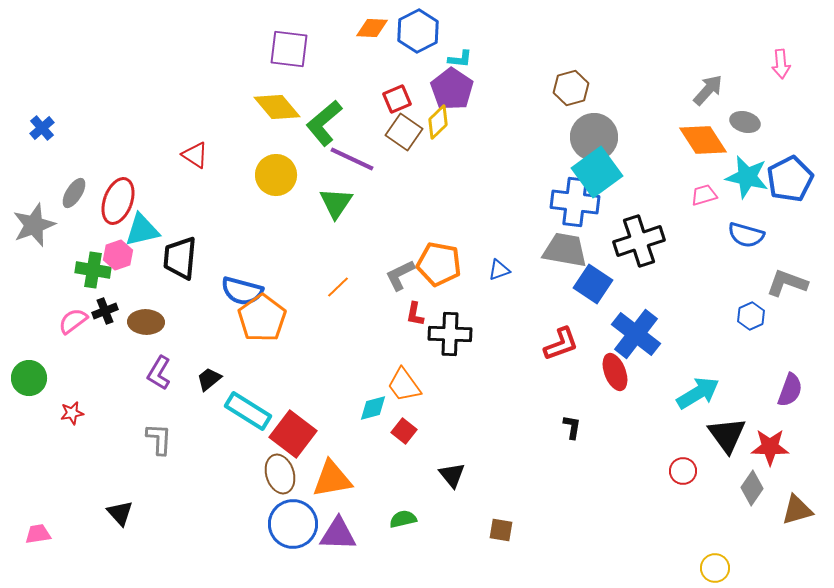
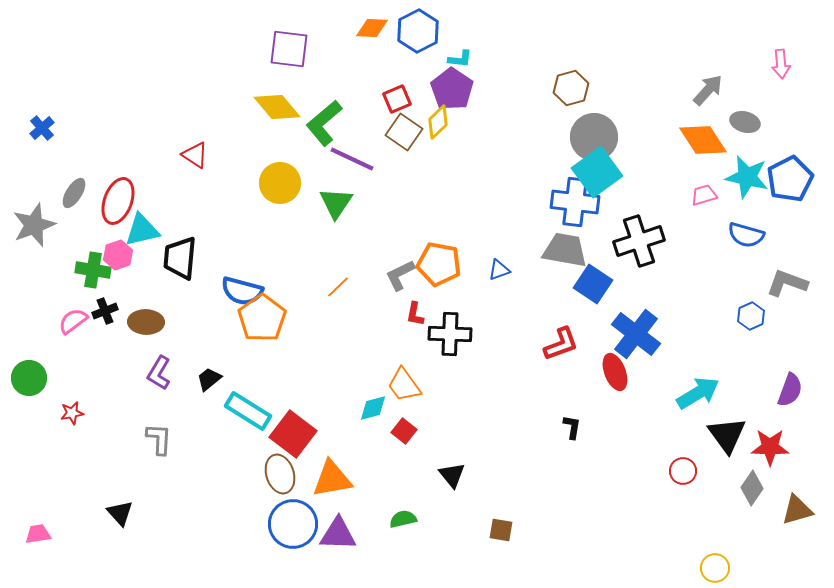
yellow circle at (276, 175): moved 4 px right, 8 px down
